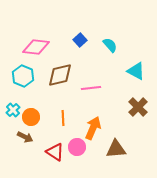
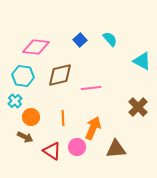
cyan semicircle: moved 6 px up
cyan triangle: moved 6 px right, 10 px up
cyan hexagon: rotated 15 degrees counterclockwise
cyan cross: moved 2 px right, 9 px up
red triangle: moved 3 px left, 1 px up
